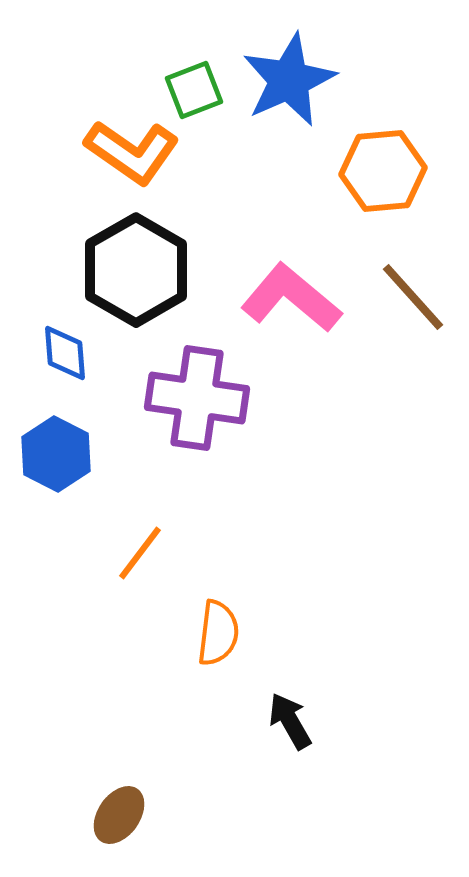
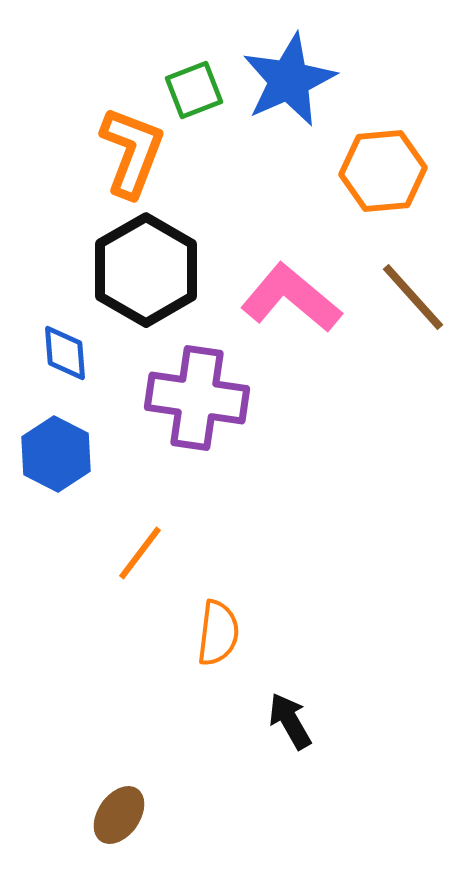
orange L-shape: rotated 104 degrees counterclockwise
black hexagon: moved 10 px right
